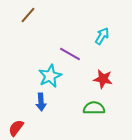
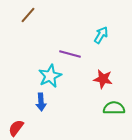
cyan arrow: moved 1 px left, 1 px up
purple line: rotated 15 degrees counterclockwise
green semicircle: moved 20 px right
